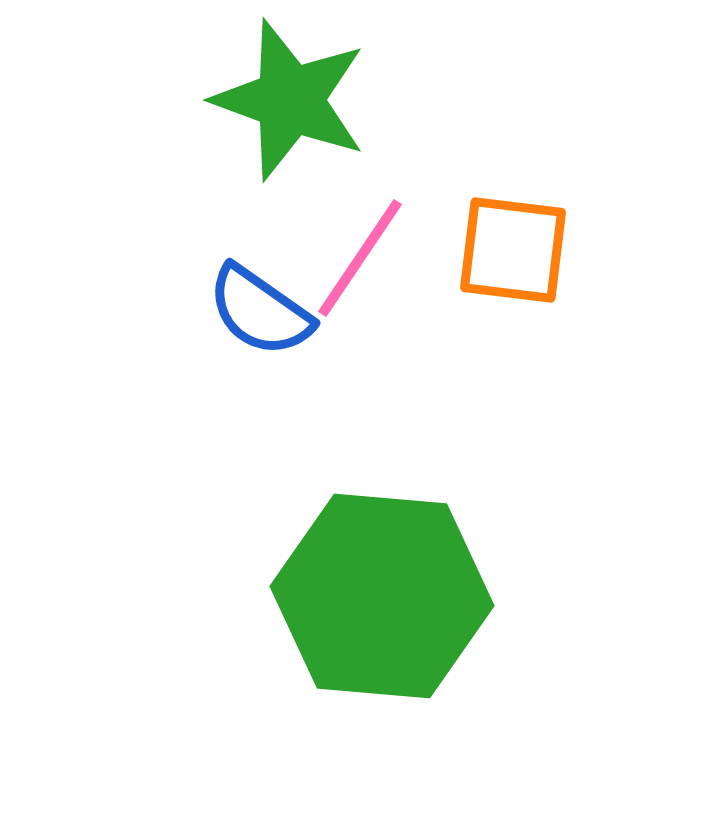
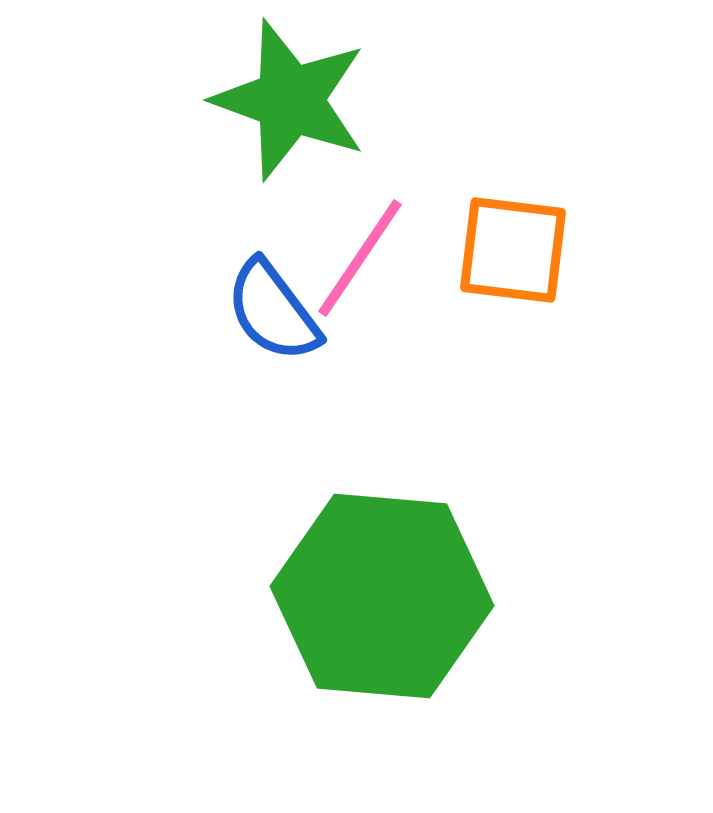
blue semicircle: moved 13 px right; rotated 18 degrees clockwise
